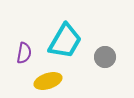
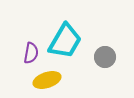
purple semicircle: moved 7 px right
yellow ellipse: moved 1 px left, 1 px up
